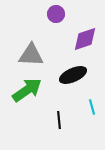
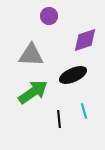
purple circle: moved 7 px left, 2 px down
purple diamond: moved 1 px down
green arrow: moved 6 px right, 2 px down
cyan line: moved 8 px left, 4 px down
black line: moved 1 px up
